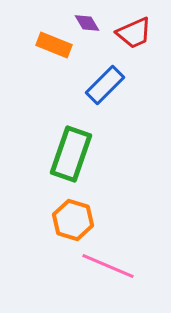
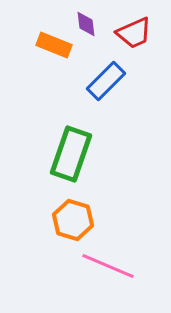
purple diamond: moved 1 px left, 1 px down; rotated 24 degrees clockwise
blue rectangle: moved 1 px right, 4 px up
